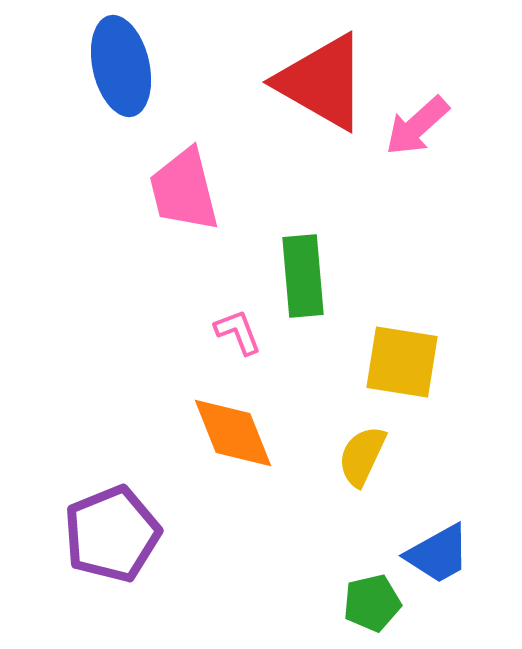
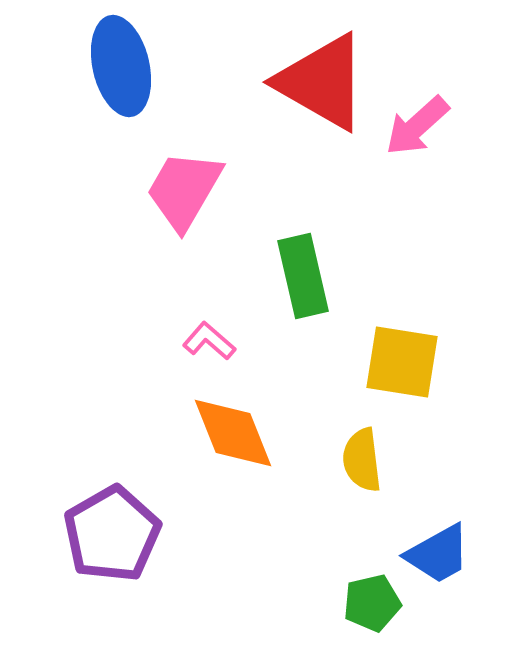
pink trapezoid: rotated 44 degrees clockwise
green rectangle: rotated 8 degrees counterclockwise
pink L-shape: moved 29 px left, 9 px down; rotated 28 degrees counterclockwise
yellow semicircle: moved 4 px down; rotated 32 degrees counterclockwise
purple pentagon: rotated 8 degrees counterclockwise
